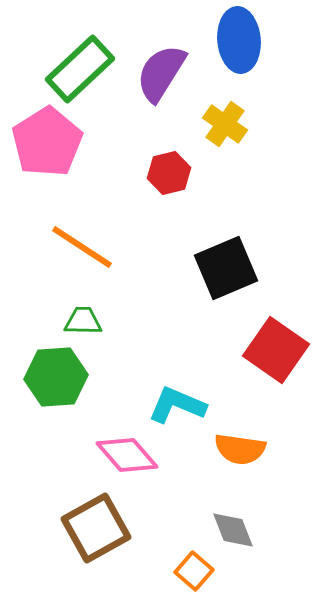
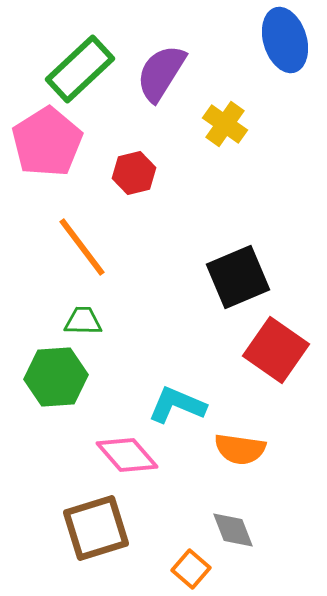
blue ellipse: moved 46 px right; rotated 12 degrees counterclockwise
red hexagon: moved 35 px left
orange line: rotated 20 degrees clockwise
black square: moved 12 px right, 9 px down
brown square: rotated 12 degrees clockwise
orange square: moved 3 px left, 2 px up
